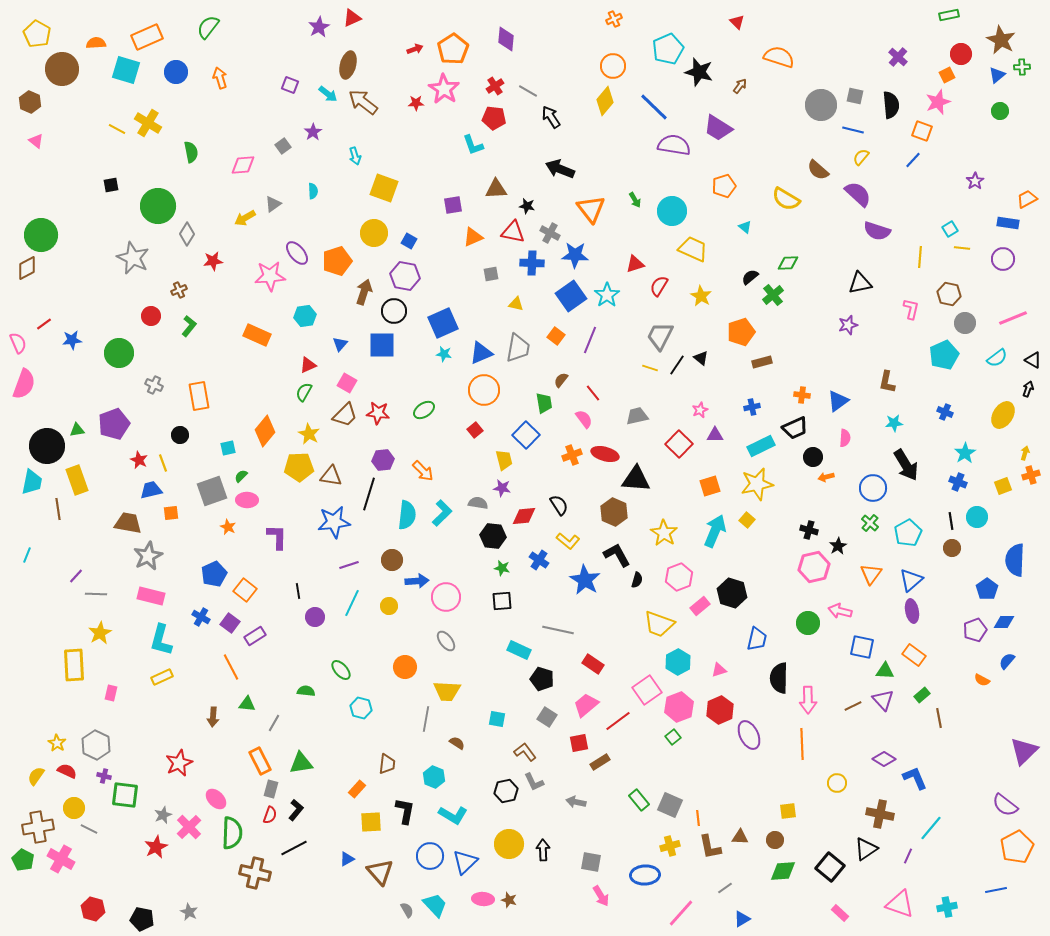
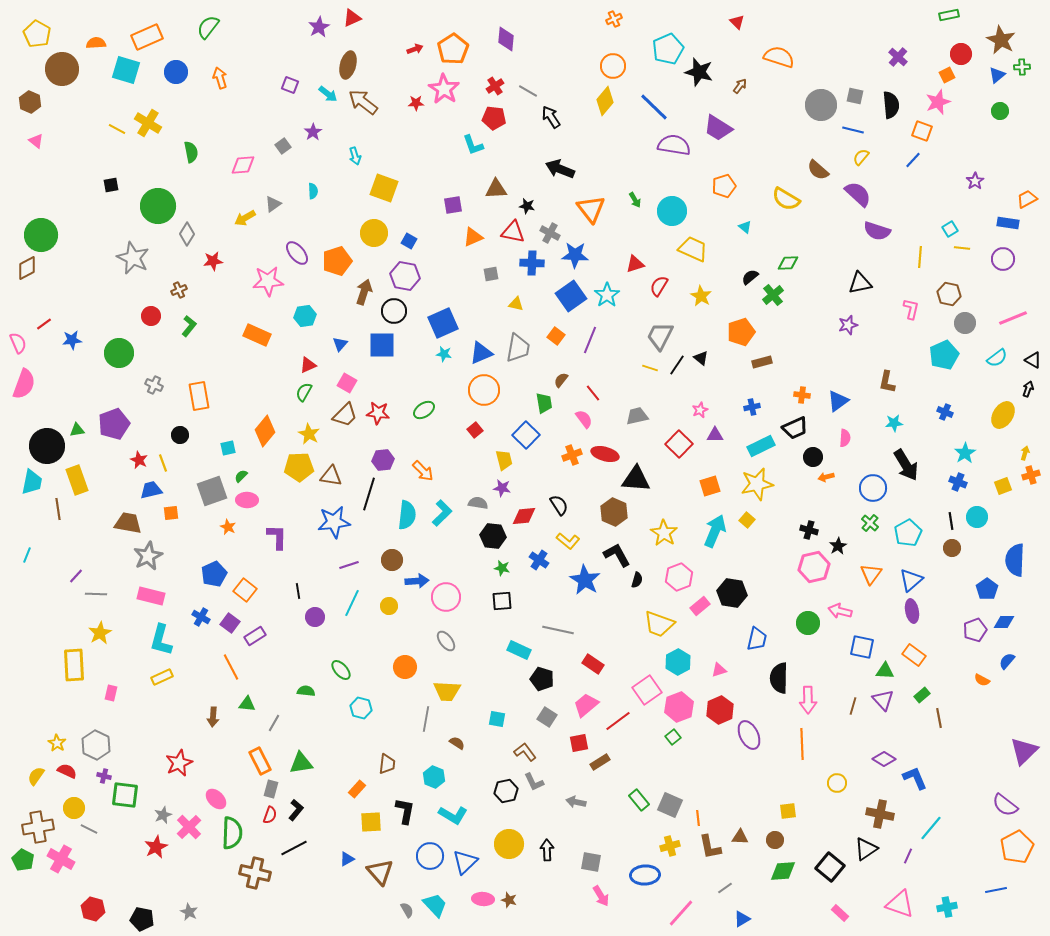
pink star at (270, 276): moved 2 px left, 5 px down
black hexagon at (732, 593): rotated 8 degrees counterclockwise
brown line at (853, 706): rotated 48 degrees counterclockwise
black arrow at (543, 850): moved 4 px right
